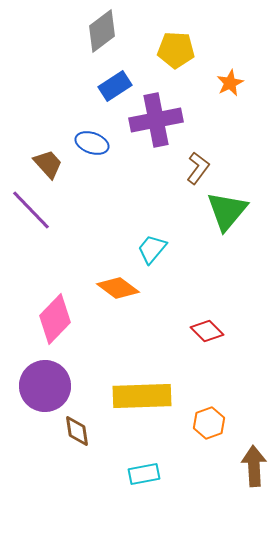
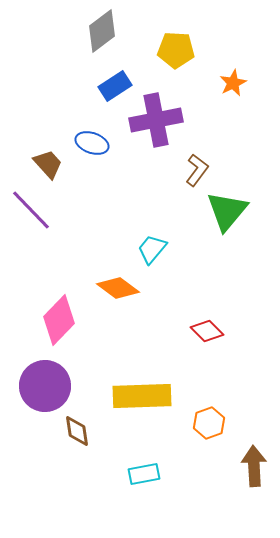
orange star: moved 3 px right
brown L-shape: moved 1 px left, 2 px down
pink diamond: moved 4 px right, 1 px down
